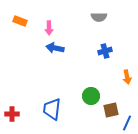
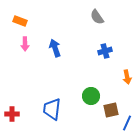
gray semicircle: moved 2 px left; rotated 56 degrees clockwise
pink arrow: moved 24 px left, 16 px down
blue arrow: rotated 60 degrees clockwise
